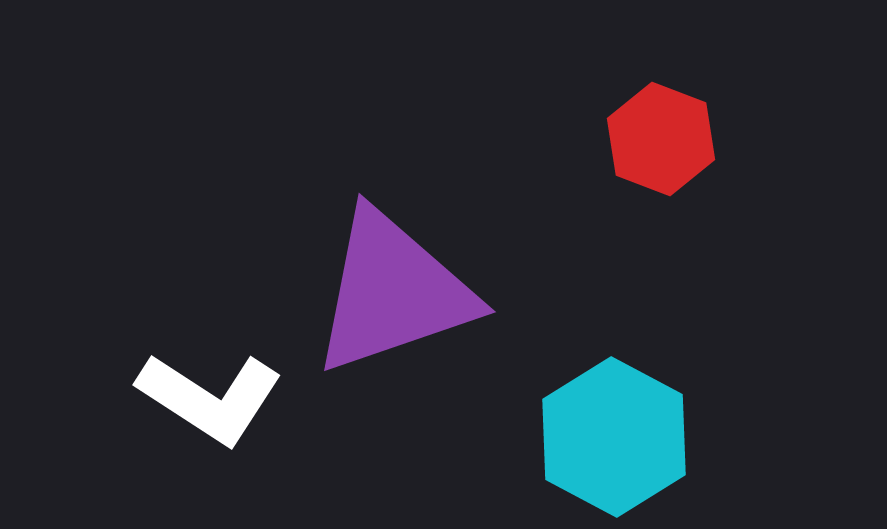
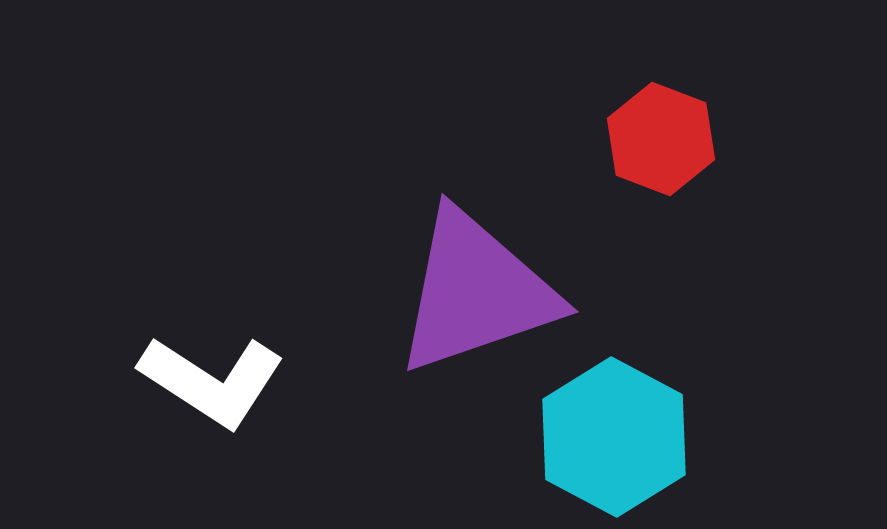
purple triangle: moved 83 px right
white L-shape: moved 2 px right, 17 px up
